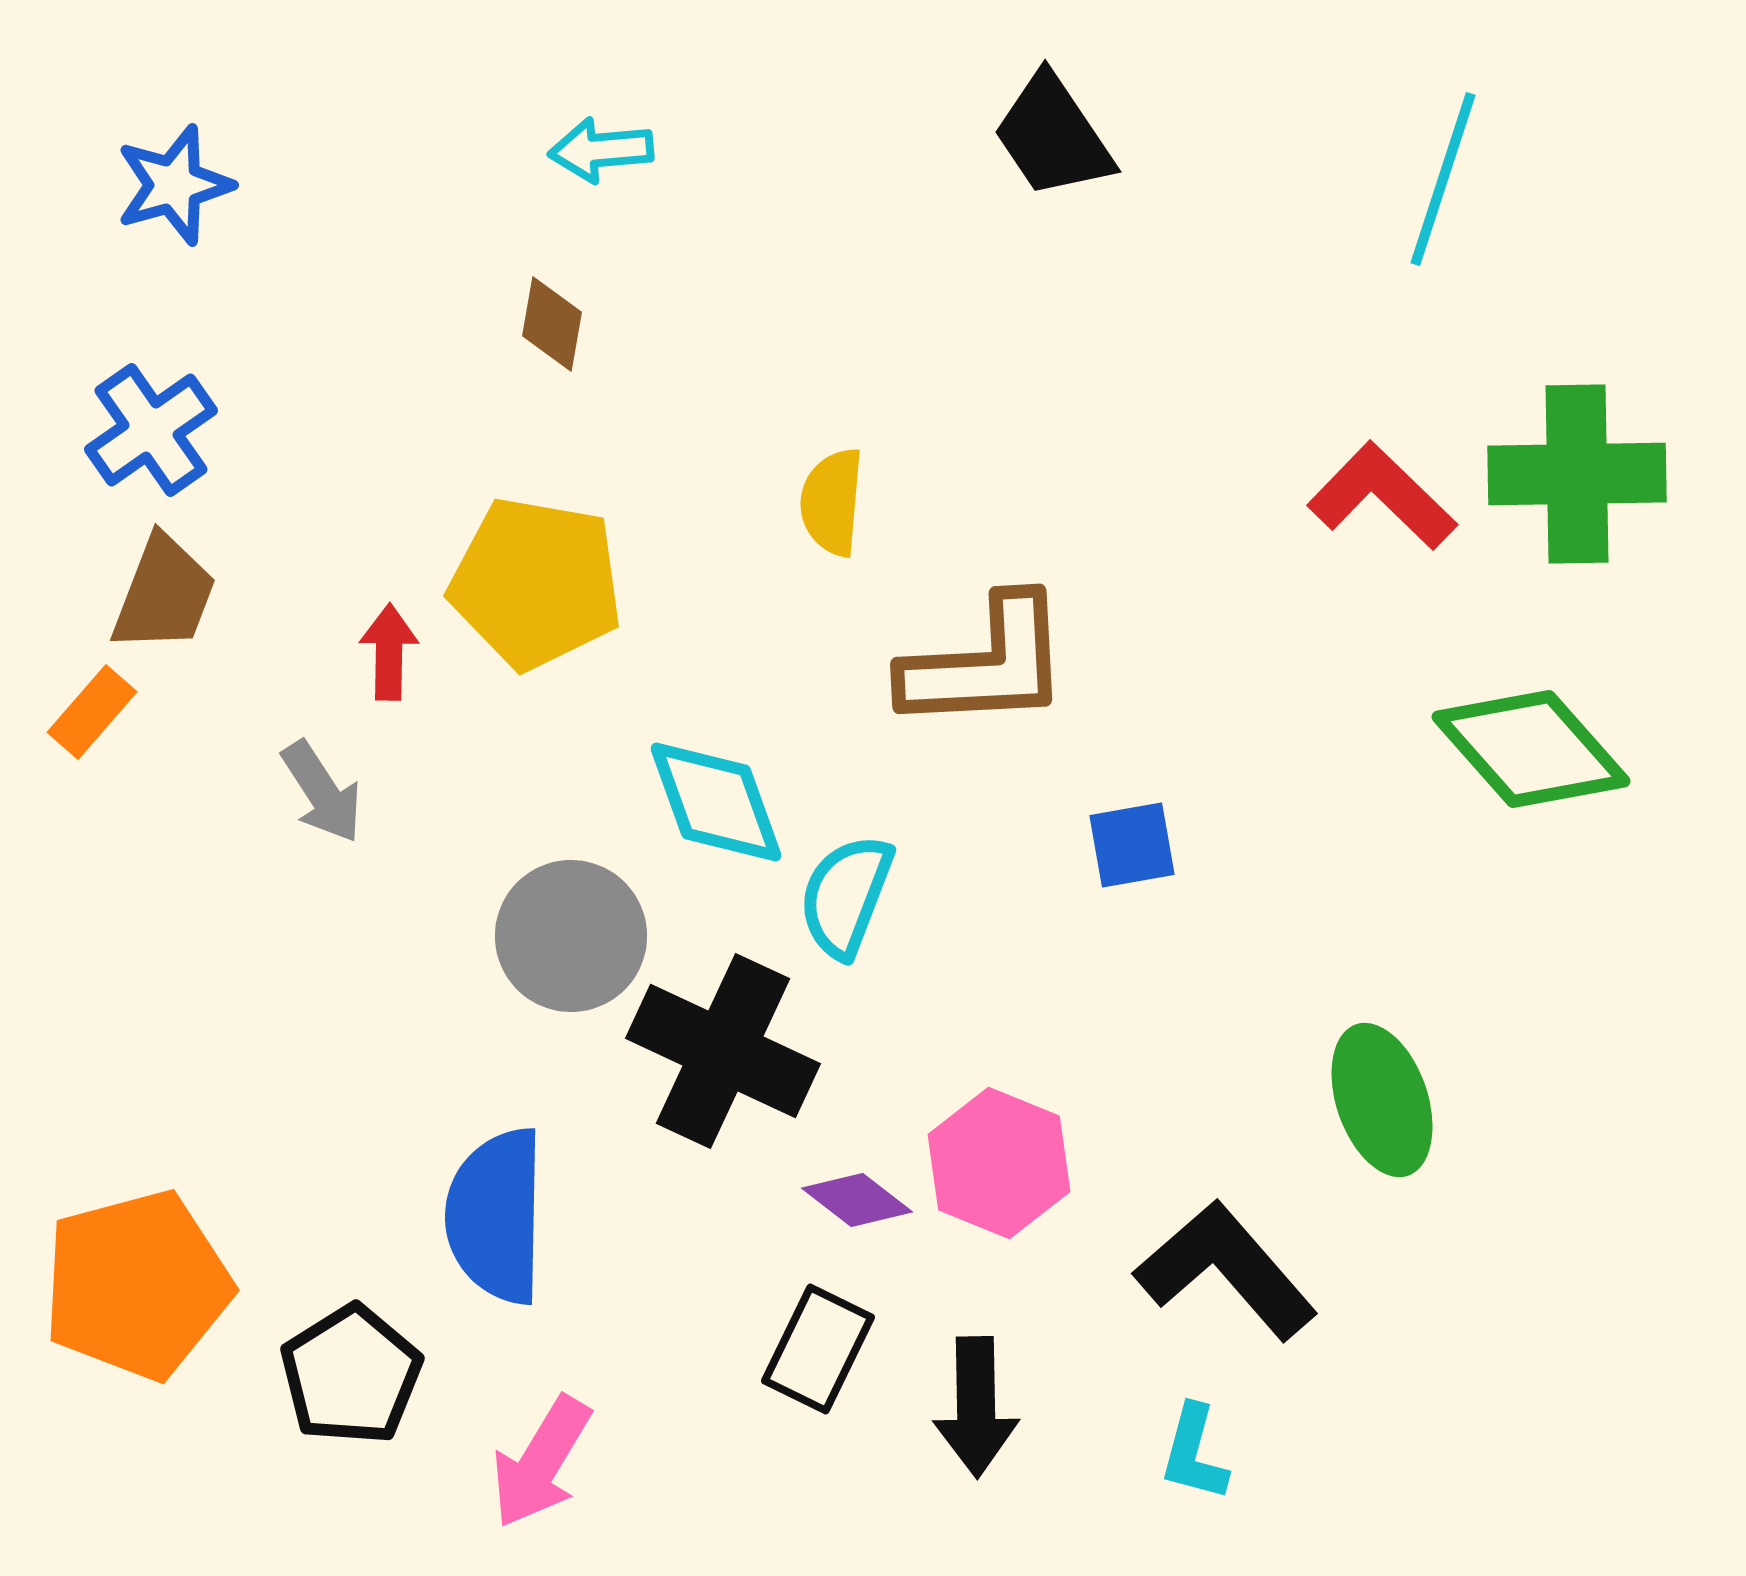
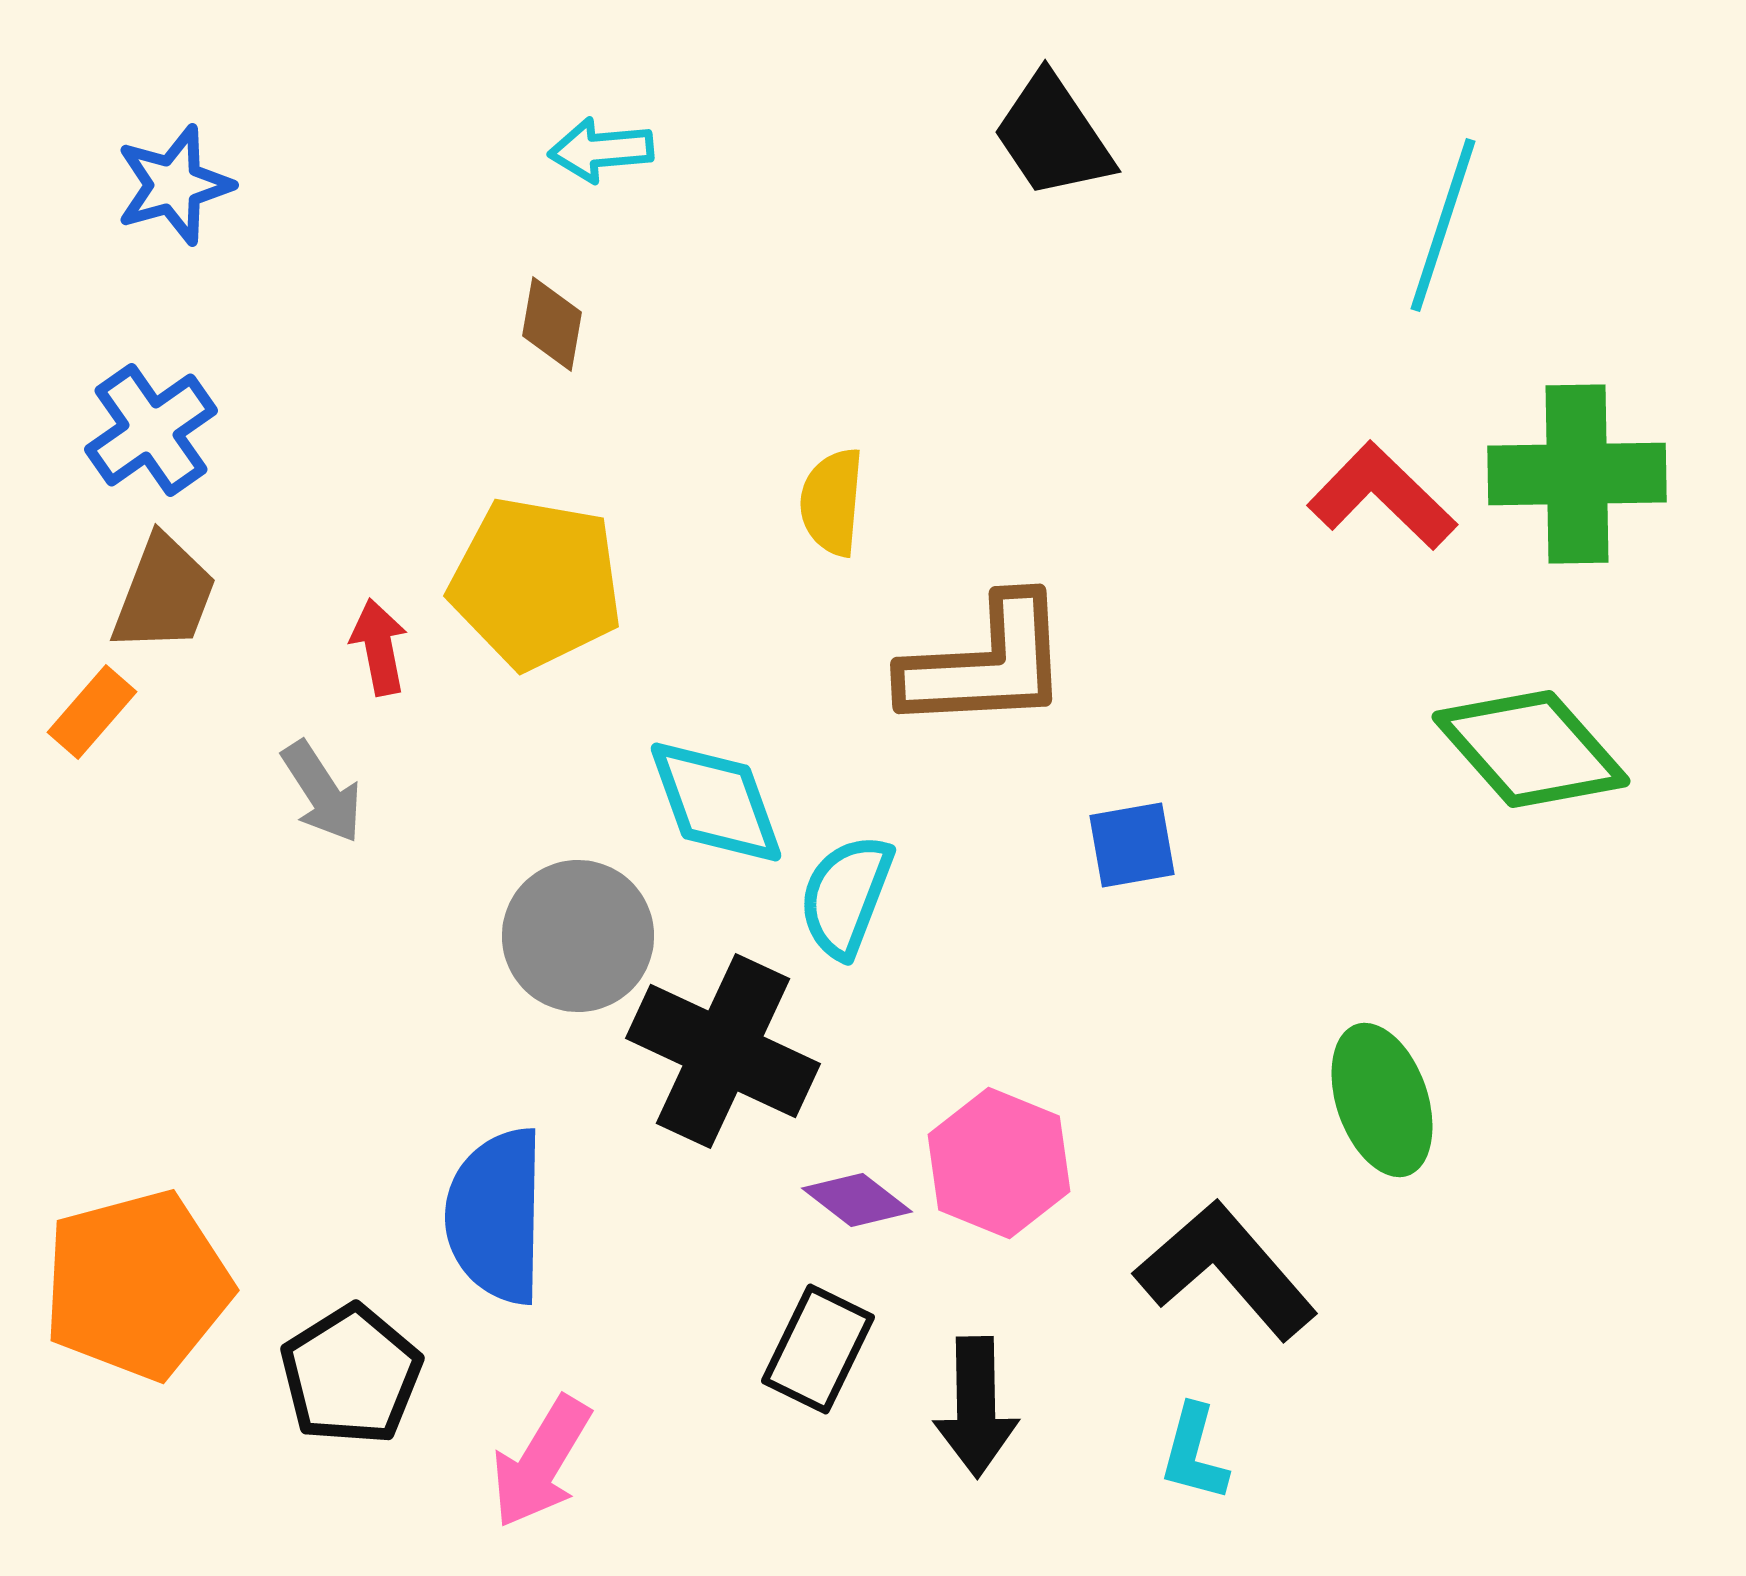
cyan line: moved 46 px down
red arrow: moved 10 px left, 5 px up; rotated 12 degrees counterclockwise
gray circle: moved 7 px right
